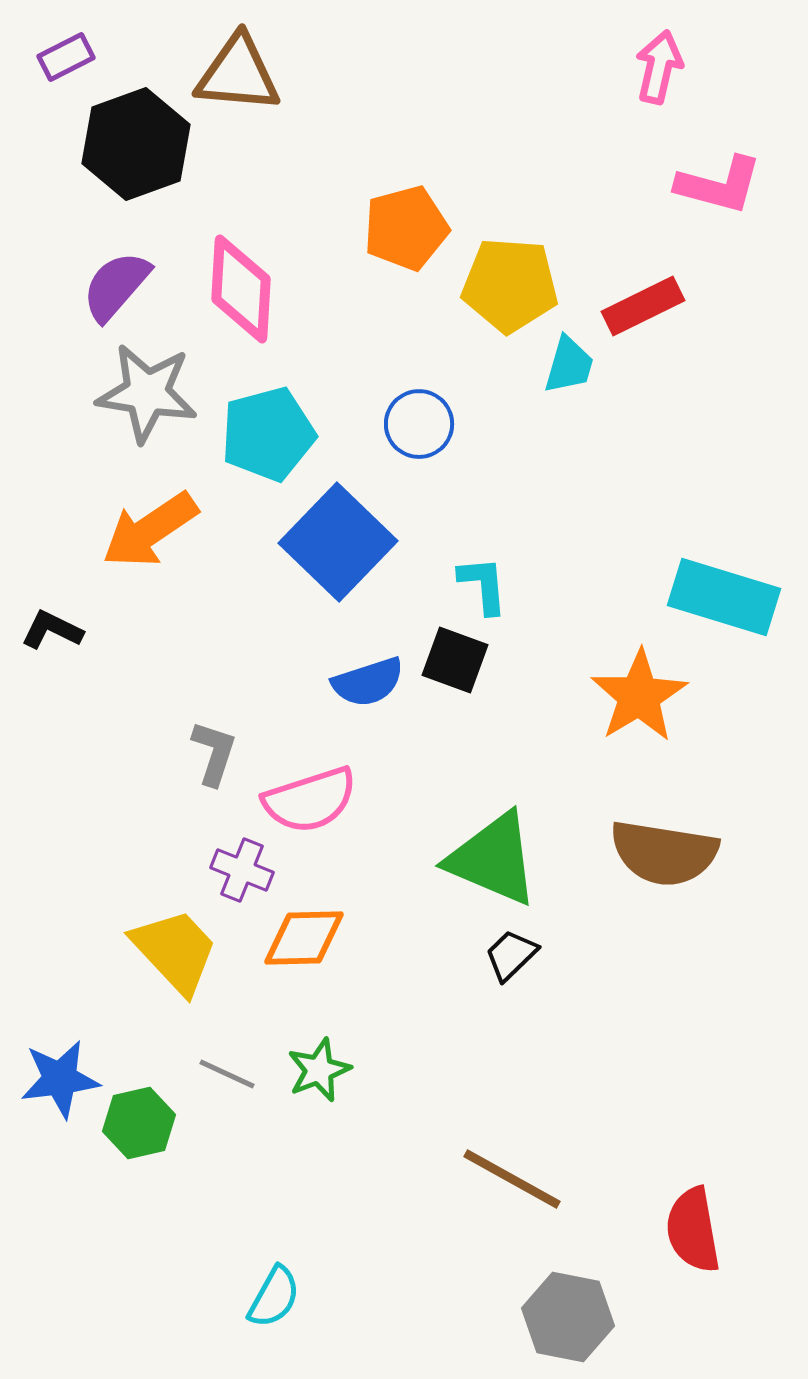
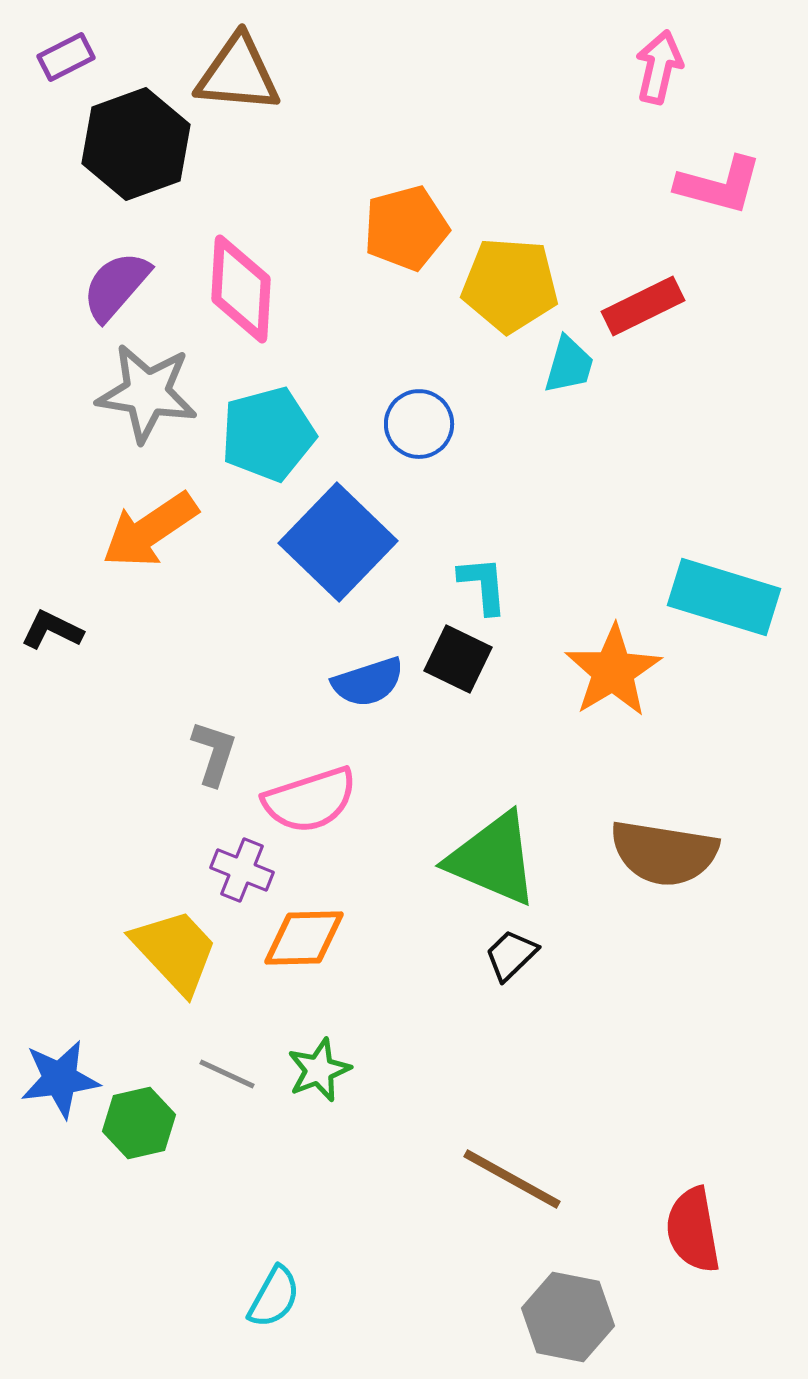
black square: moved 3 px right, 1 px up; rotated 6 degrees clockwise
orange star: moved 26 px left, 25 px up
